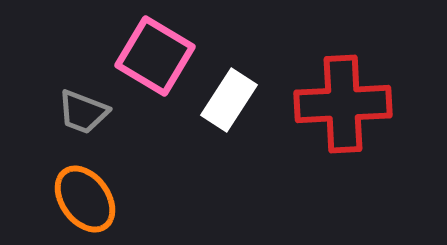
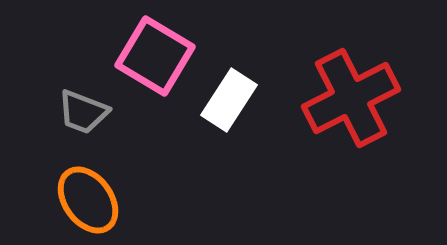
red cross: moved 8 px right, 6 px up; rotated 24 degrees counterclockwise
orange ellipse: moved 3 px right, 1 px down
